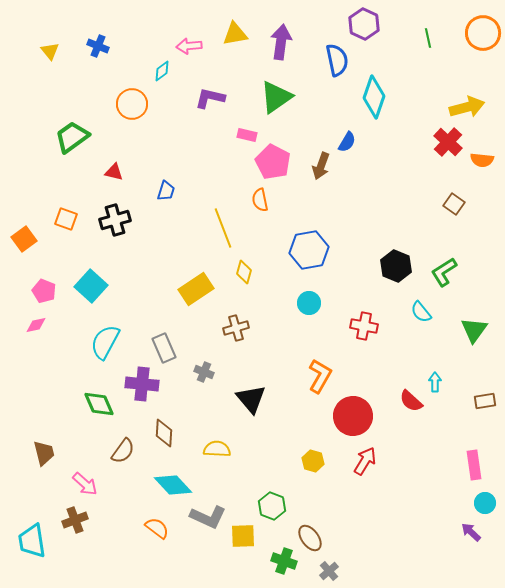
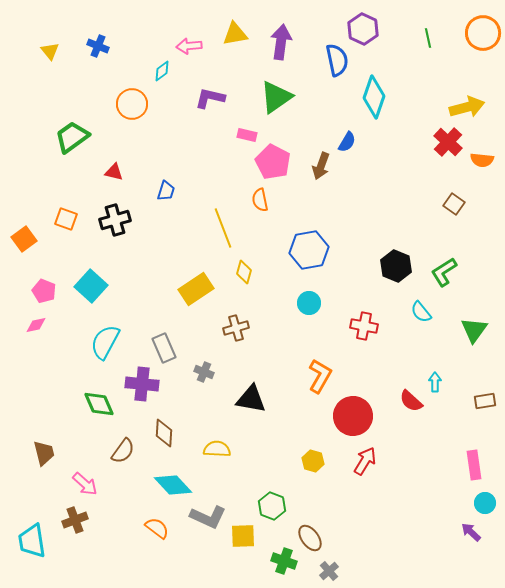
purple hexagon at (364, 24): moved 1 px left, 5 px down
black triangle at (251, 399): rotated 40 degrees counterclockwise
